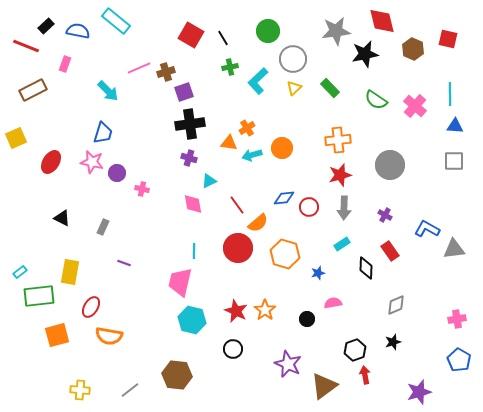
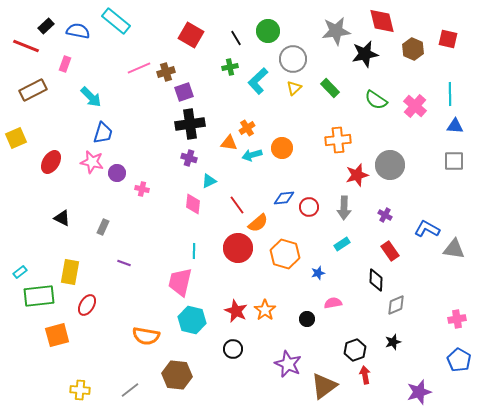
black line at (223, 38): moved 13 px right
cyan arrow at (108, 91): moved 17 px left, 6 px down
red star at (340, 175): moved 17 px right
pink diamond at (193, 204): rotated 15 degrees clockwise
gray triangle at (454, 249): rotated 15 degrees clockwise
black diamond at (366, 268): moved 10 px right, 12 px down
red ellipse at (91, 307): moved 4 px left, 2 px up
orange semicircle at (109, 336): moved 37 px right
